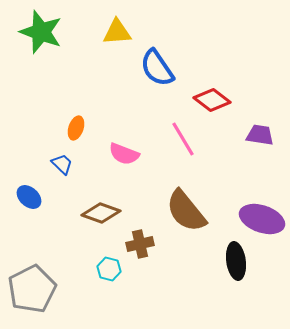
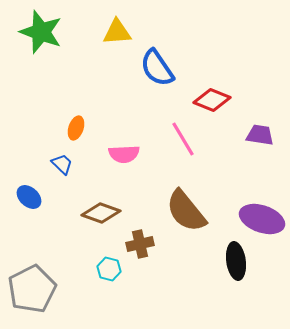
red diamond: rotated 15 degrees counterclockwise
pink semicircle: rotated 24 degrees counterclockwise
